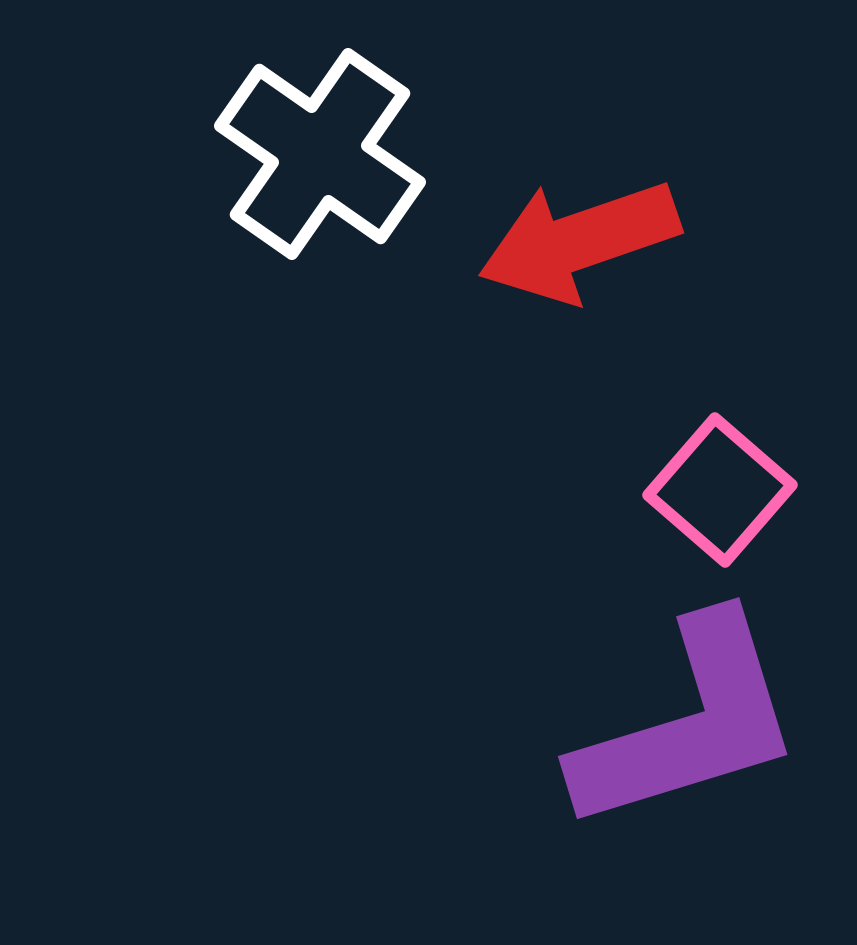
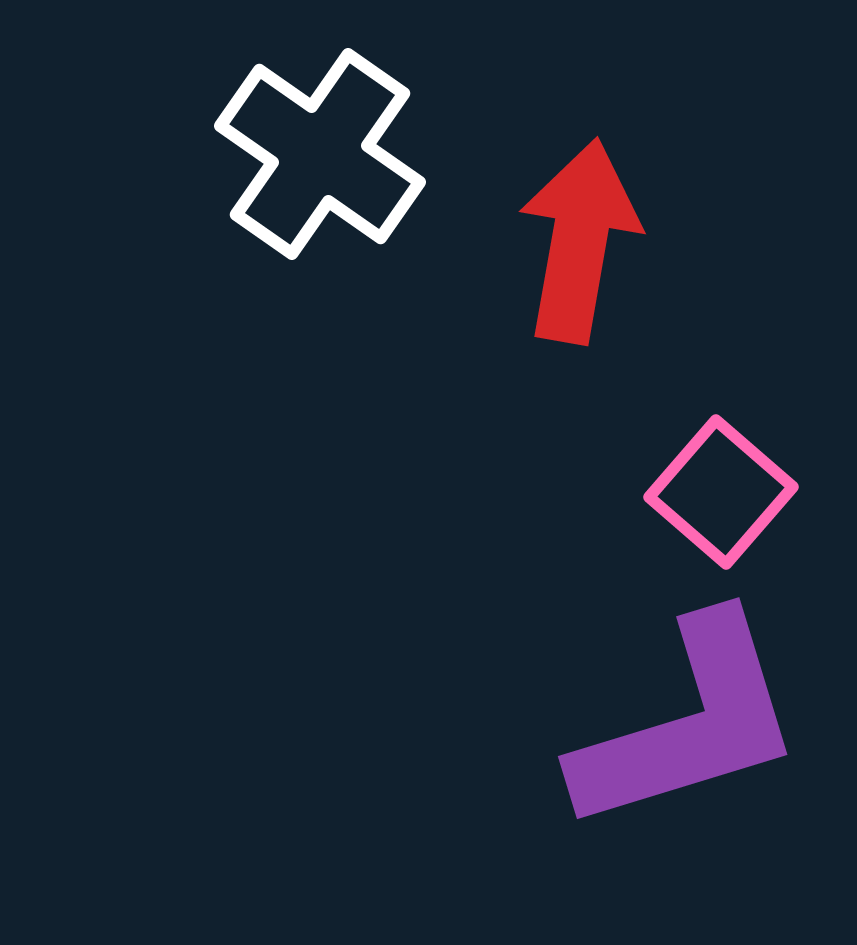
red arrow: rotated 119 degrees clockwise
pink square: moved 1 px right, 2 px down
